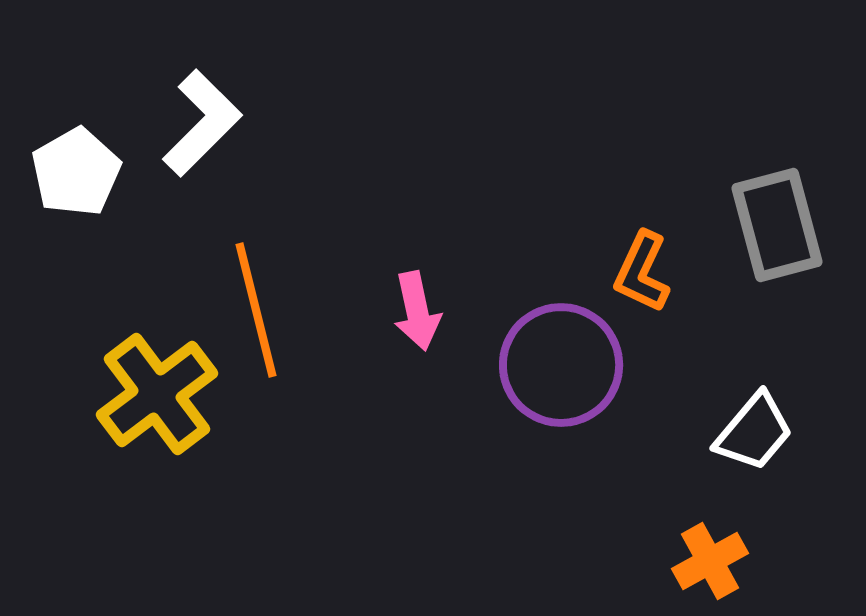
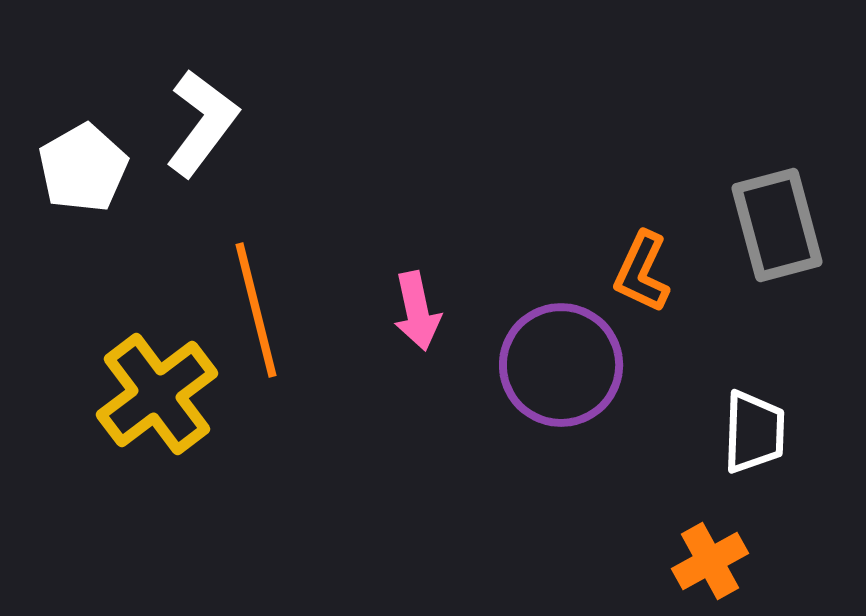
white L-shape: rotated 8 degrees counterclockwise
white pentagon: moved 7 px right, 4 px up
white trapezoid: rotated 38 degrees counterclockwise
